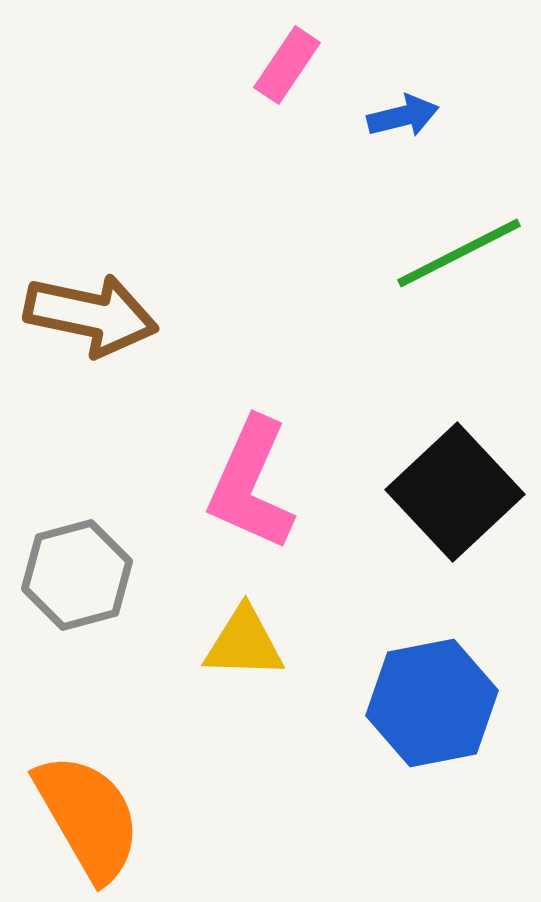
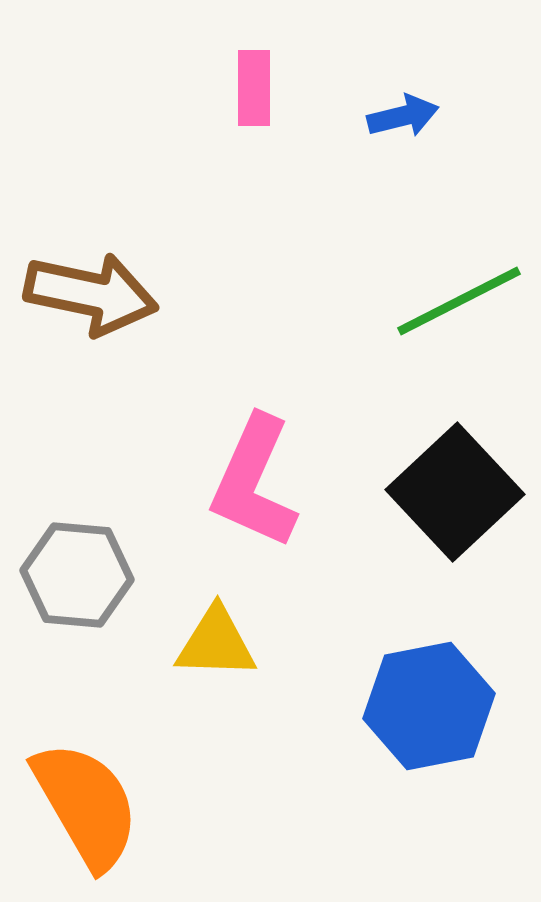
pink rectangle: moved 33 px left, 23 px down; rotated 34 degrees counterclockwise
green line: moved 48 px down
brown arrow: moved 21 px up
pink L-shape: moved 3 px right, 2 px up
gray hexagon: rotated 20 degrees clockwise
yellow triangle: moved 28 px left
blue hexagon: moved 3 px left, 3 px down
orange semicircle: moved 2 px left, 12 px up
